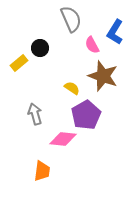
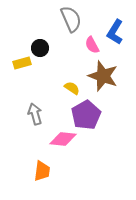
yellow rectangle: moved 3 px right; rotated 24 degrees clockwise
